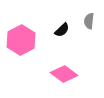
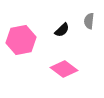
pink hexagon: rotated 16 degrees clockwise
pink diamond: moved 5 px up
